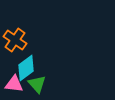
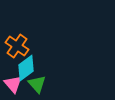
orange cross: moved 2 px right, 6 px down
pink triangle: moved 1 px left; rotated 42 degrees clockwise
